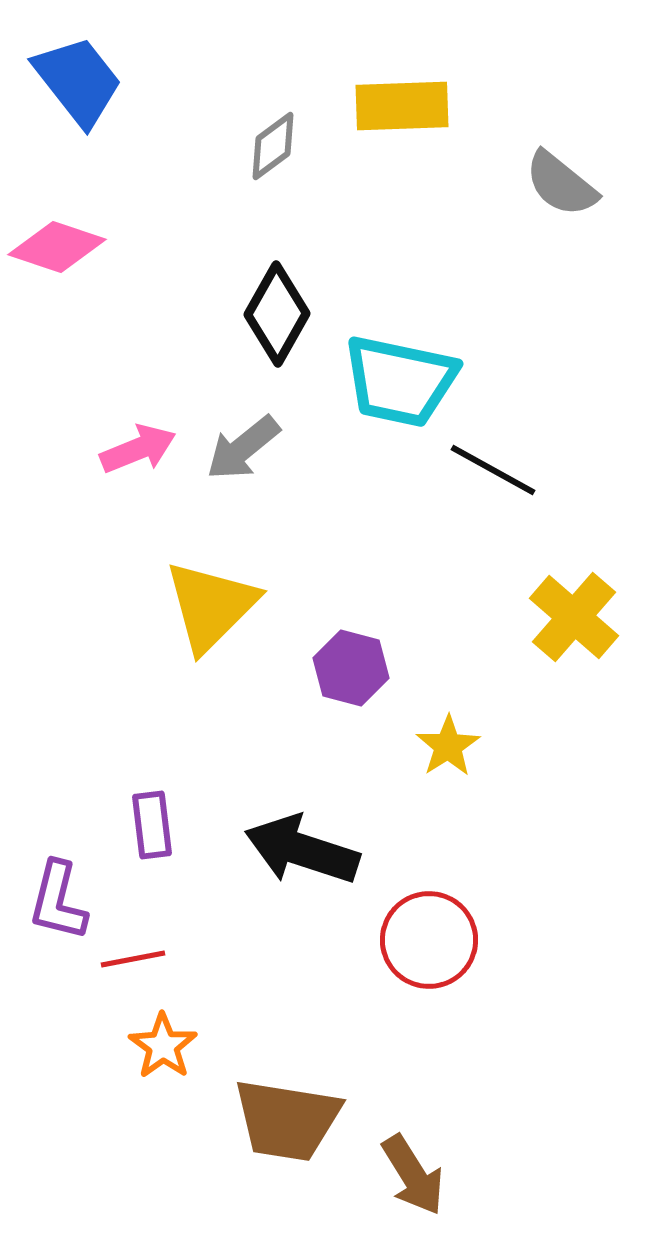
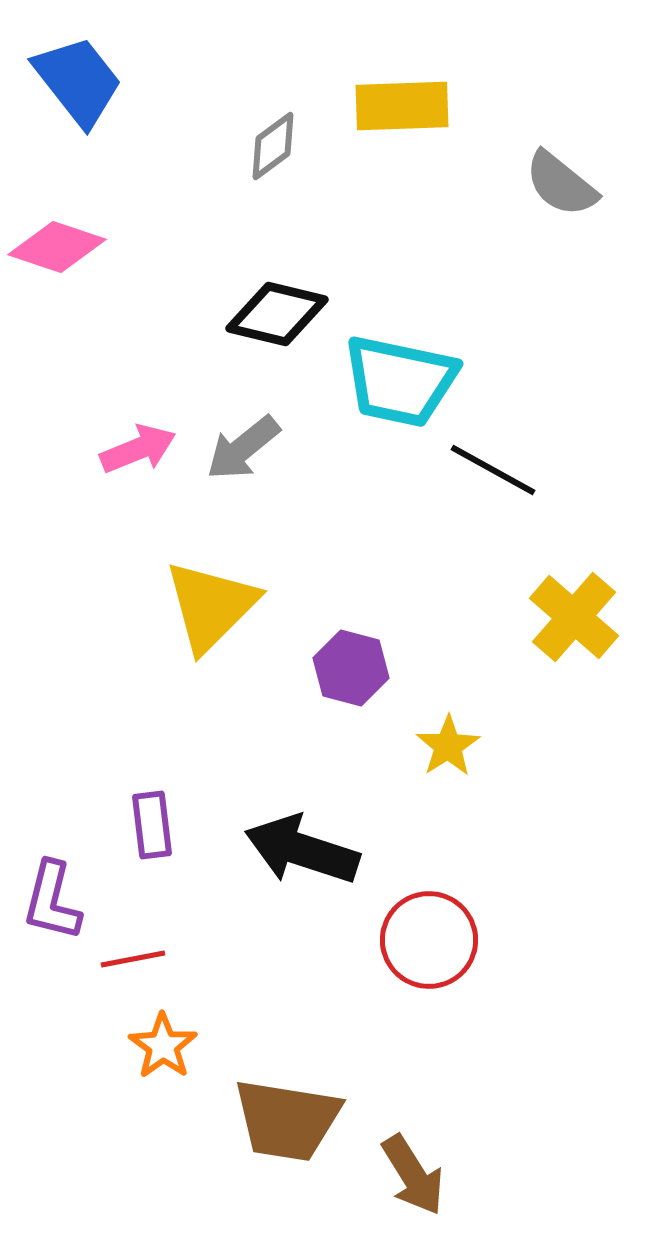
black diamond: rotated 74 degrees clockwise
purple L-shape: moved 6 px left
